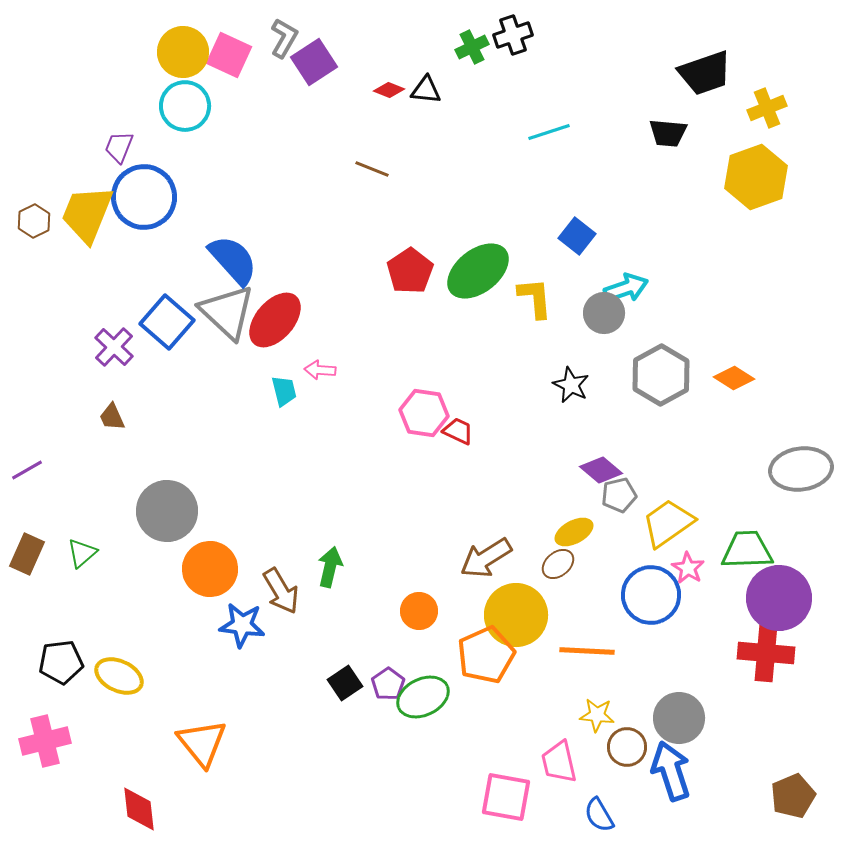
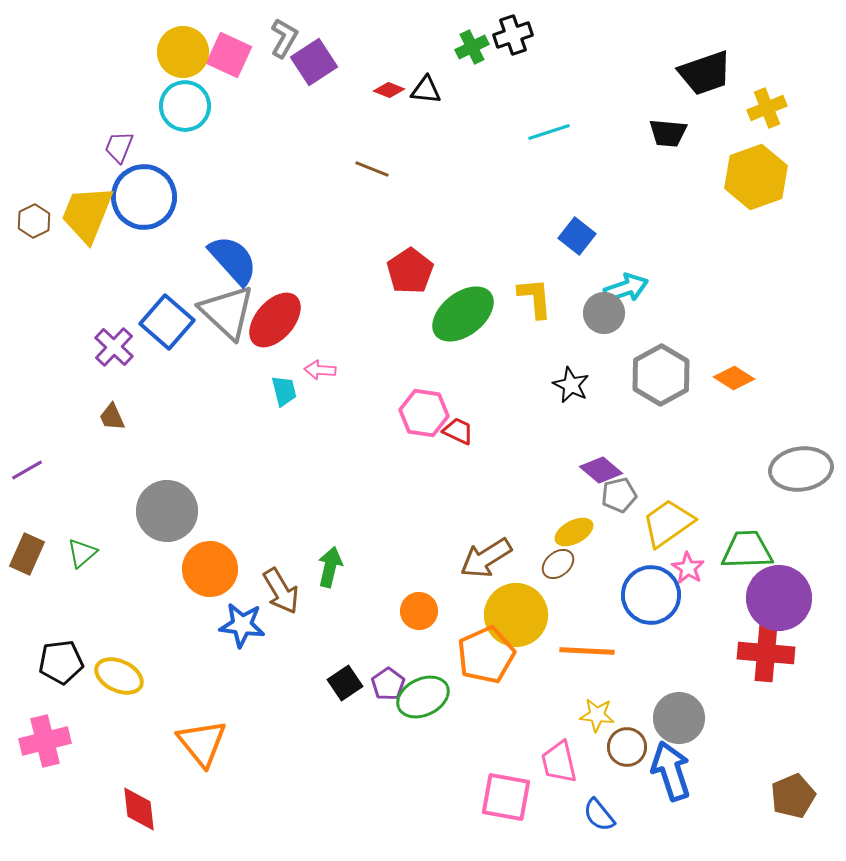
green ellipse at (478, 271): moved 15 px left, 43 px down
blue semicircle at (599, 815): rotated 9 degrees counterclockwise
